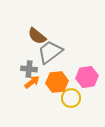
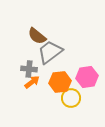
orange hexagon: moved 3 px right
